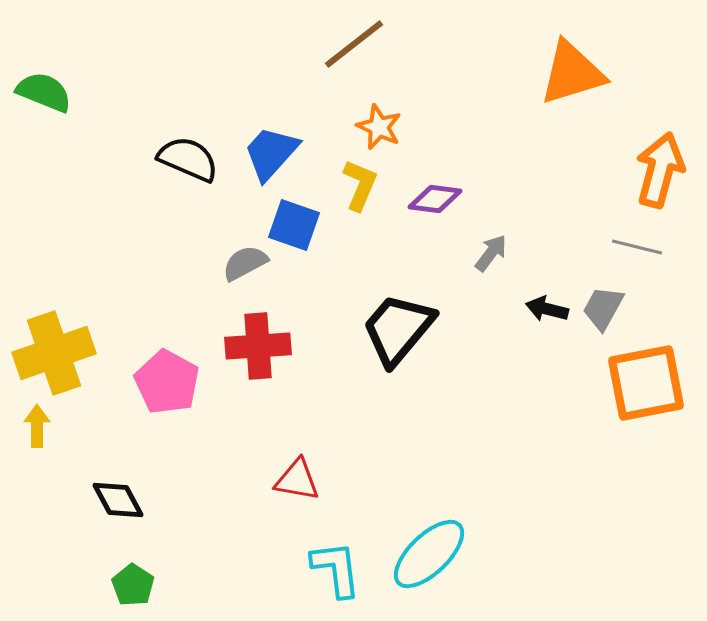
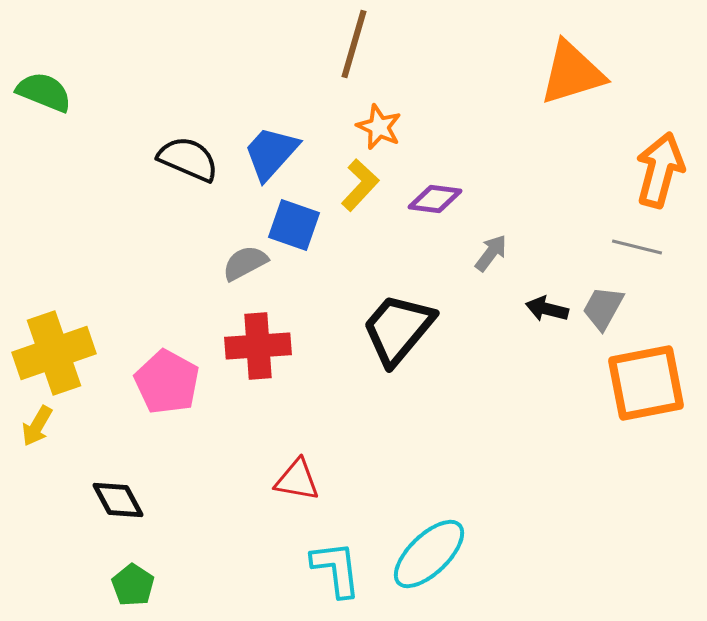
brown line: rotated 36 degrees counterclockwise
yellow L-shape: rotated 20 degrees clockwise
yellow arrow: rotated 150 degrees counterclockwise
